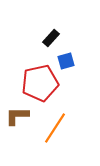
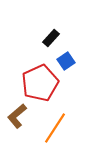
blue square: rotated 18 degrees counterclockwise
red pentagon: rotated 12 degrees counterclockwise
brown L-shape: rotated 40 degrees counterclockwise
